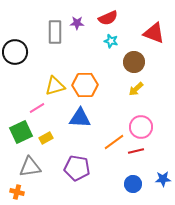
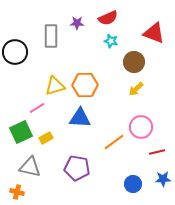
gray rectangle: moved 4 px left, 4 px down
red line: moved 21 px right, 1 px down
gray triangle: rotated 20 degrees clockwise
